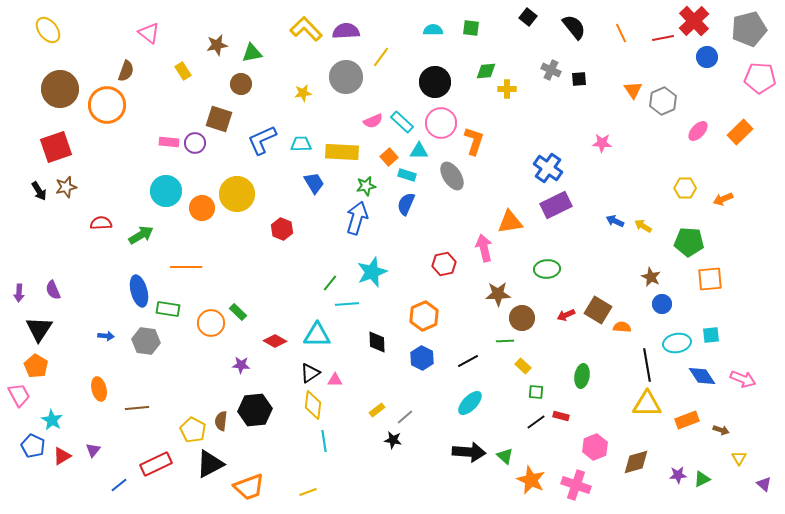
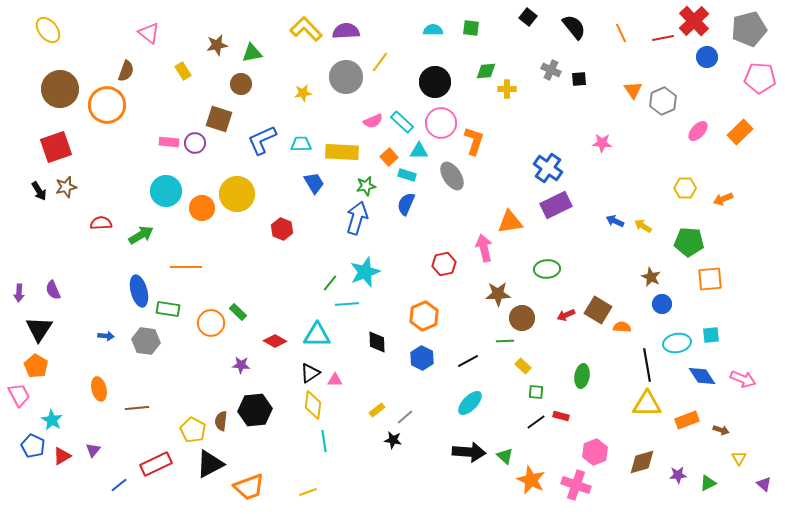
yellow line at (381, 57): moved 1 px left, 5 px down
cyan star at (372, 272): moved 7 px left
pink hexagon at (595, 447): moved 5 px down
brown diamond at (636, 462): moved 6 px right
green triangle at (702, 479): moved 6 px right, 4 px down
